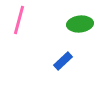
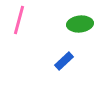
blue rectangle: moved 1 px right
